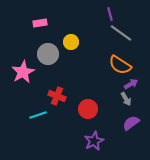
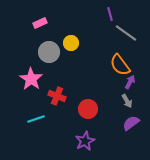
pink rectangle: rotated 16 degrees counterclockwise
gray line: moved 5 px right
yellow circle: moved 1 px down
gray circle: moved 1 px right, 2 px up
orange semicircle: rotated 20 degrees clockwise
pink star: moved 8 px right, 7 px down; rotated 10 degrees counterclockwise
purple arrow: moved 1 px left, 2 px up; rotated 32 degrees counterclockwise
gray arrow: moved 1 px right, 2 px down
cyan line: moved 2 px left, 4 px down
purple star: moved 9 px left
